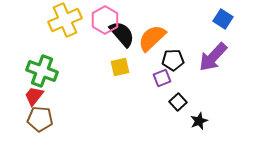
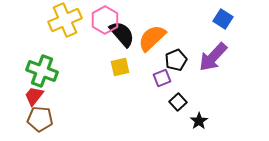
black pentagon: moved 3 px right; rotated 20 degrees counterclockwise
black star: rotated 12 degrees counterclockwise
